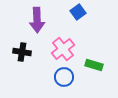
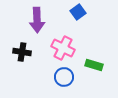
pink cross: moved 1 px up; rotated 25 degrees counterclockwise
